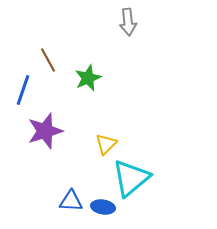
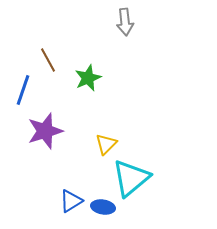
gray arrow: moved 3 px left
blue triangle: rotated 35 degrees counterclockwise
